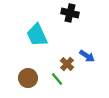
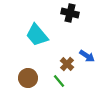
cyan trapezoid: rotated 15 degrees counterclockwise
green line: moved 2 px right, 2 px down
